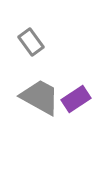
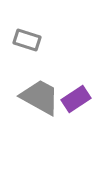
gray rectangle: moved 4 px left, 2 px up; rotated 36 degrees counterclockwise
